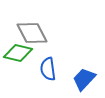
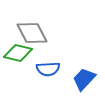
blue semicircle: rotated 85 degrees counterclockwise
